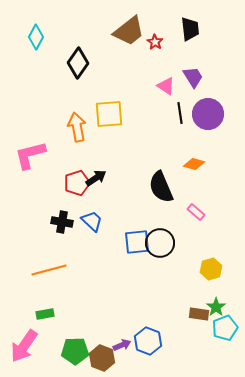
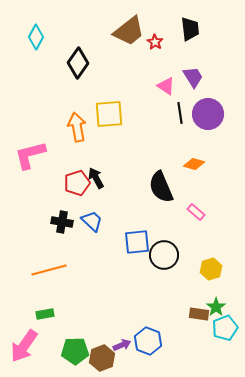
black arrow: rotated 85 degrees counterclockwise
black circle: moved 4 px right, 12 px down
brown hexagon: rotated 20 degrees clockwise
